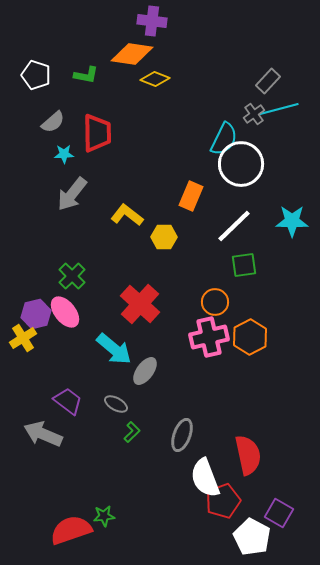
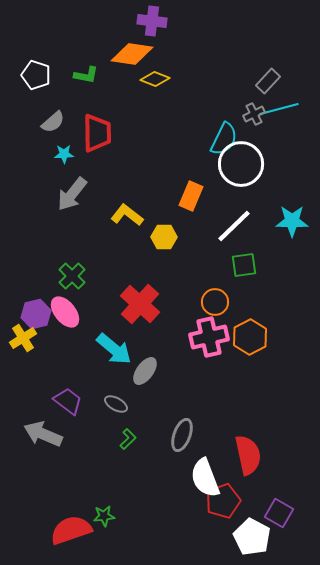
gray cross at (254, 114): rotated 10 degrees clockwise
green L-shape at (132, 432): moved 4 px left, 7 px down
